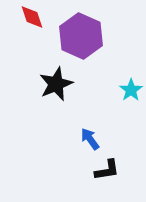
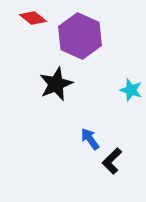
red diamond: moved 1 px right, 1 px down; rotated 32 degrees counterclockwise
purple hexagon: moved 1 px left
cyan star: rotated 20 degrees counterclockwise
black L-shape: moved 5 px right, 9 px up; rotated 144 degrees clockwise
